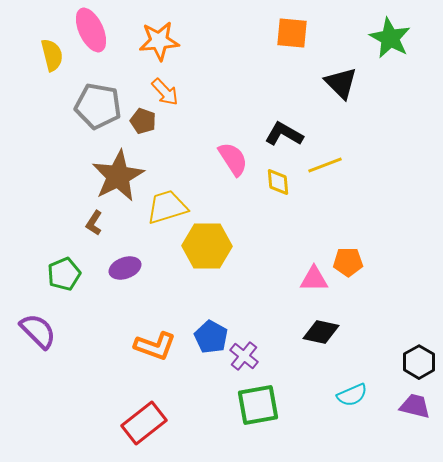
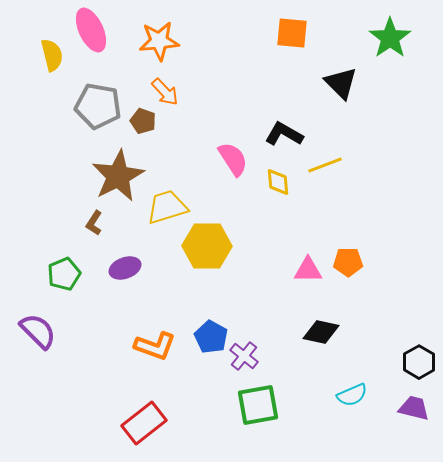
green star: rotated 9 degrees clockwise
pink triangle: moved 6 px left, 9 px up
purple trapezoid: moved 1 px left, 2 px down
